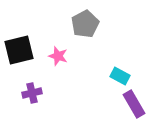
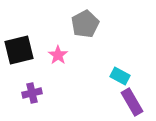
pink star: moved 1 px up; rotated 18 degrees clockwise
purple rectangle: moved 2 px left, 2 px up
